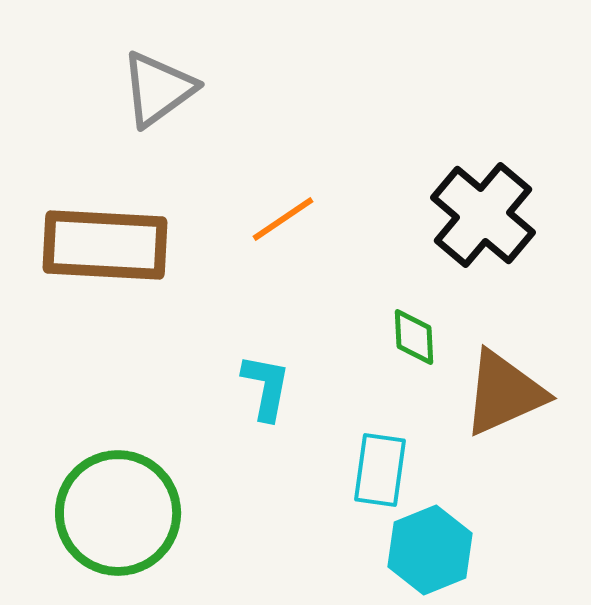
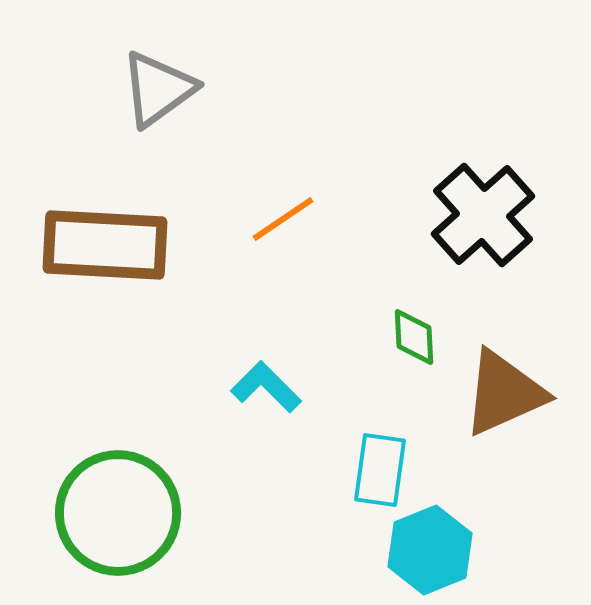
black cross: rotated 8 degrees clockwise
cyan L-shape: rotated 56 degrees counterclockwise
